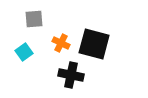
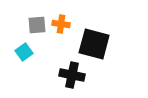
gray square: moved 3 px right, 6 px down
orange cross: moved 19 px up; rotated 18 degrees counterclockwise
black cross: moved 1 px right
